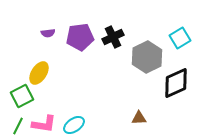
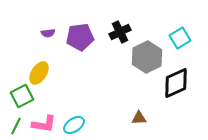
black cross: moved 7 px right, 5 px up
green line: moved 2 px left
